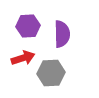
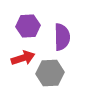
purple semicircle: moved 3 px down
gray hexagon: moved 1 px left
